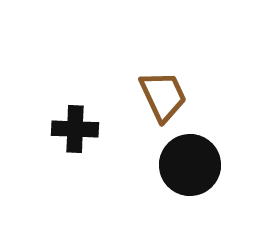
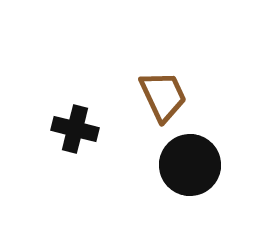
black cross: rotated 12 degrees clockwise
